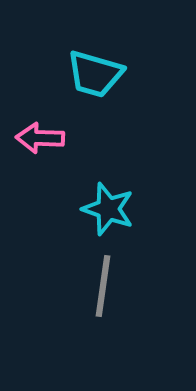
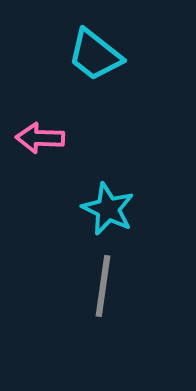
cyan trapezoid: moved 19 px up; rotated 22 degrees clockwise
cyan star: rotated 6 degrees clockwise
